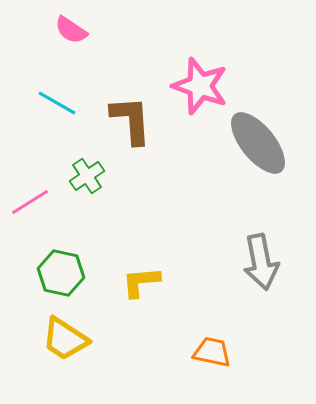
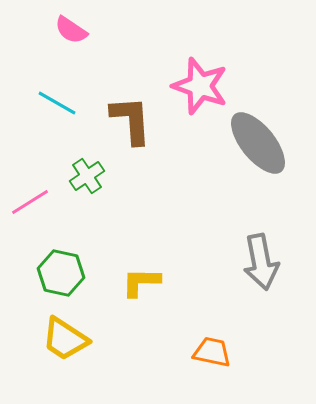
yellow L-shape: rotated 6 degrees clockwise
